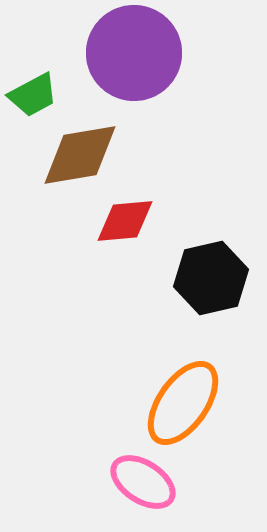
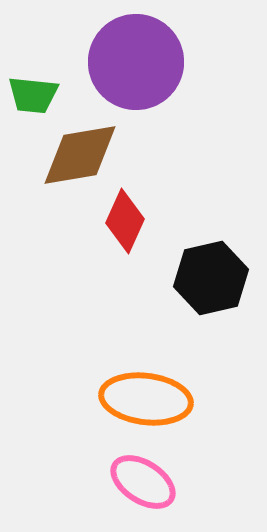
purple circle: moved 2 px right, 9 px down
green trapezoid: rotated 34 degrees clockwise
red diamond: rotated 60 degrees counterclockwise
orange ellipse: moved 37 px left, 4 px up; rotated 62 degrees clockwise
